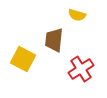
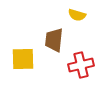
yellow square: rotated 30 degrees counterclockwise
red cross: moved 4 px up; rotated 20 degrees clockwise
